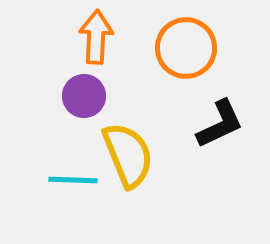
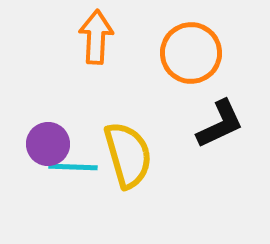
orange circle: moved 5 px right, 5 px down
purple circle: moved 36 px left, 48 px down
yellow semicircle: rotated 6 degrees clockwise
cyan line: moved 13 px up
